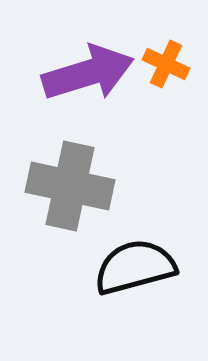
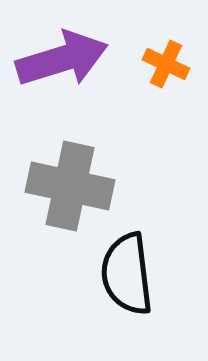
purple arrow: moved 26 px left, 14 px up
black semicircle: moved 8 px left, 7 px down; rotated 82 degrees counterclockwise
